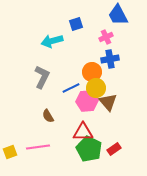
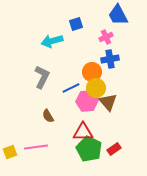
pink line: moved 2 px left
